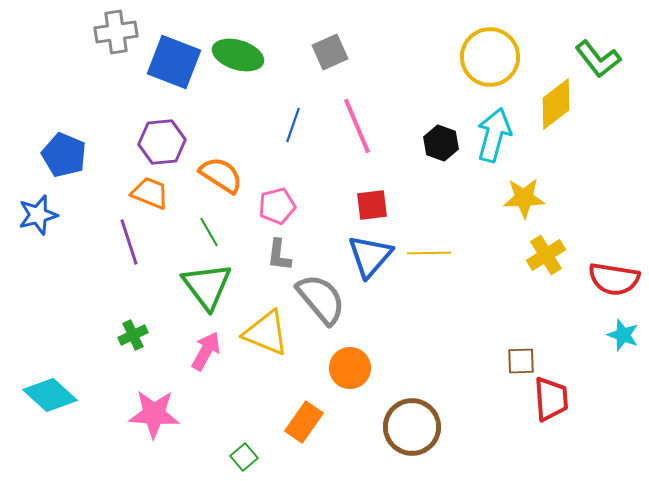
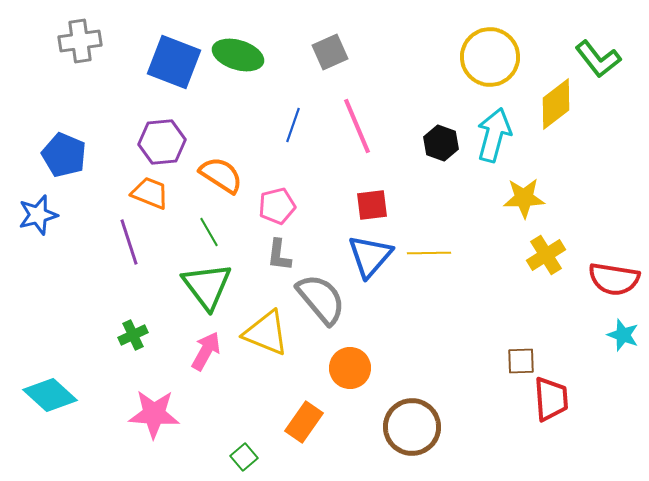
gray cross: moved 36 px left, 9 px down
